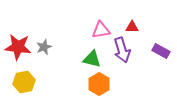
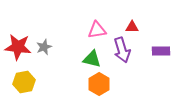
pink triangle: moved 4 px left
purple rectangle: rotated 30 degrees counterclockwise
